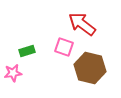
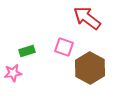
red arrow: moved 5 px right, 6 px up
brown hexagon: rotated 16 degrees clockwise
